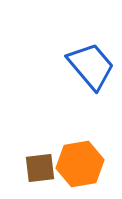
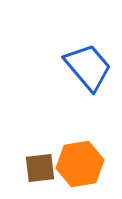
blue trapezoid: moved 3 px left, 1 px down
